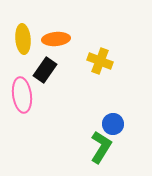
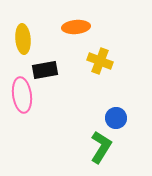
orange ellipse: moved 20 px right, 12 px up
black rectangle: rotated 45 degrees clockwise
blue circle: moved 3 px right, 6 px up
